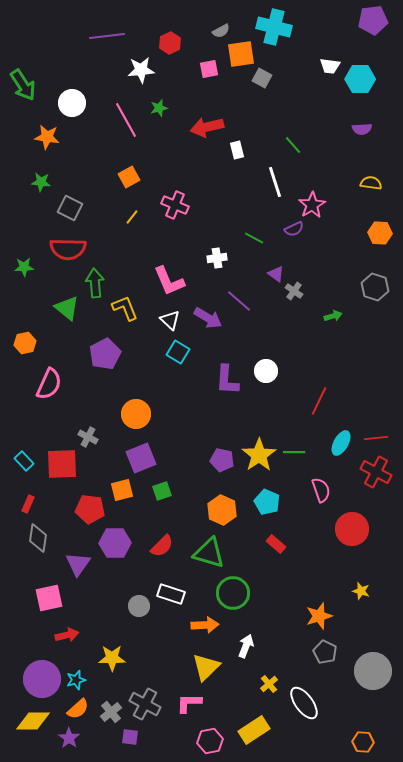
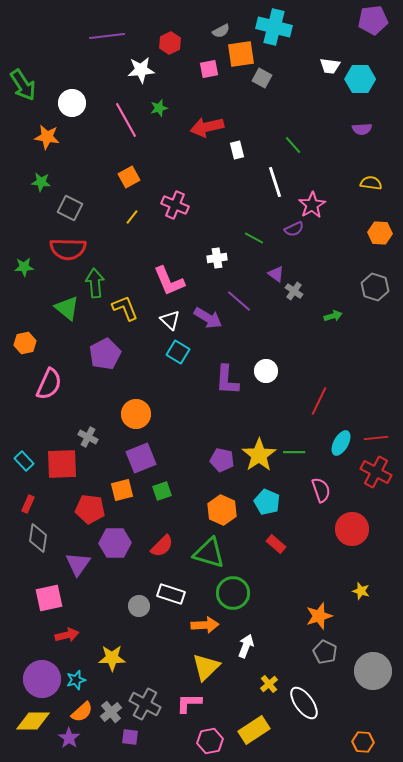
orange semicircle at (78, 709): moved 4 px right, 3 px down
